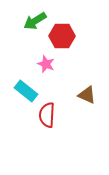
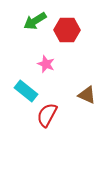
red hexagon: moved 5 px right, 6 px up
red semicircle: rotated 25 degrees clockwise
